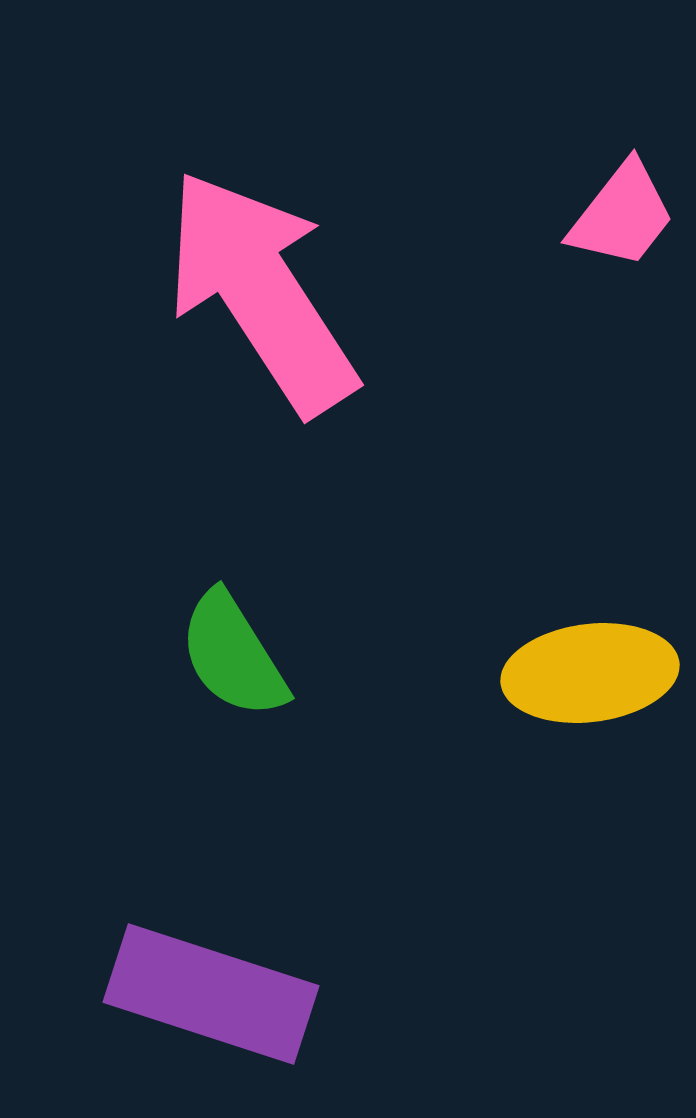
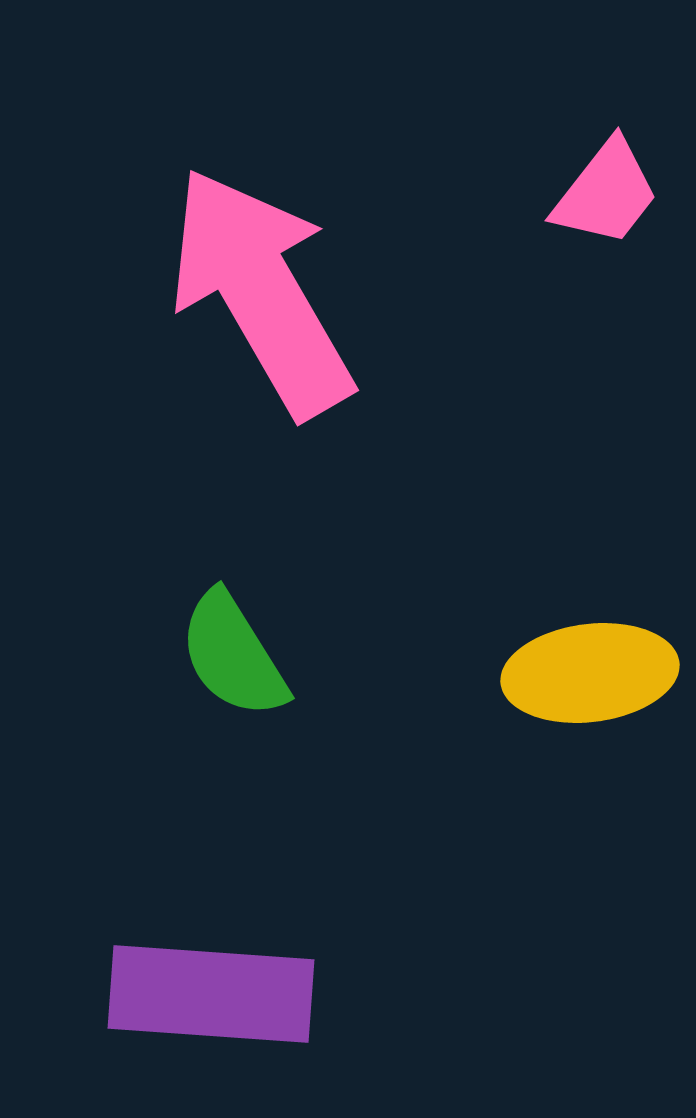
pink trapezoid: moved 16 px left, 22 px up
pink arrow: rotated 3 degrees clockwise
purple rectangle: rotated 14 degrees counterclockwise
